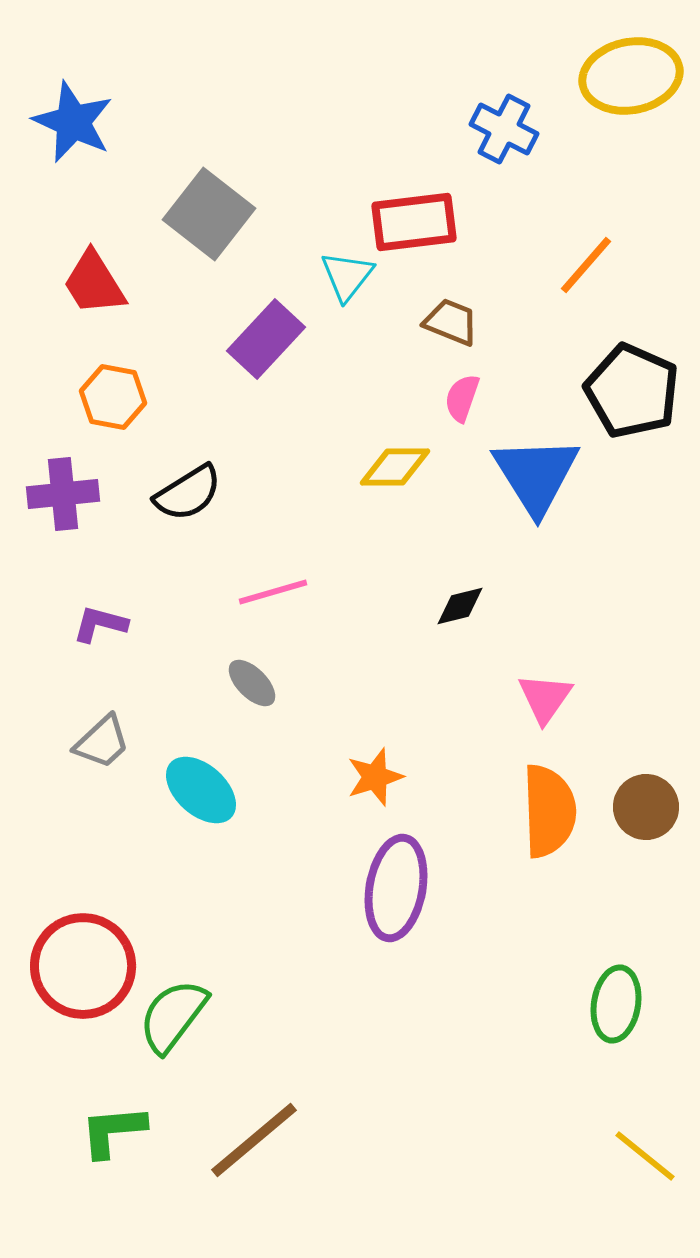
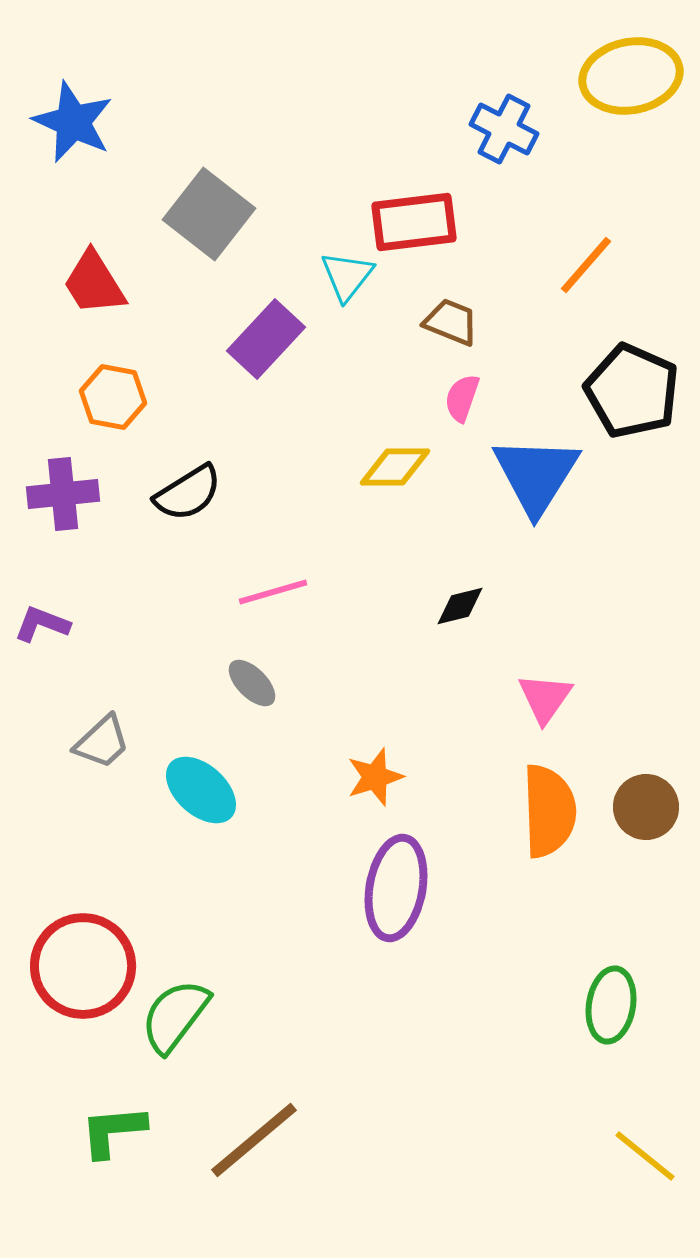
blue triangle: rotated 4 degrees clockwise
purple L-shape: moved 58 px left; rotated 6 degrees clockwise
green ellipse: moved 5 px left, 1 px down
green semicircle: moved 2 px right
